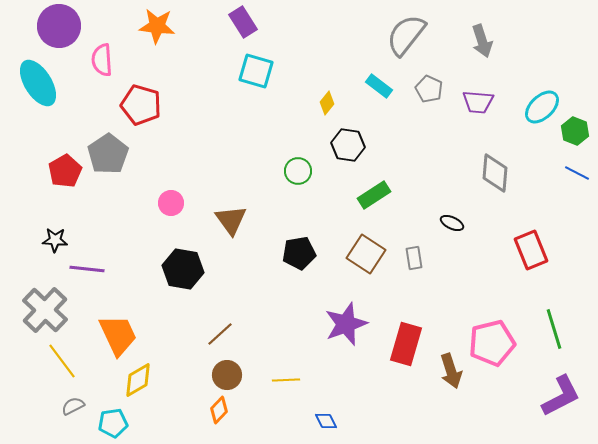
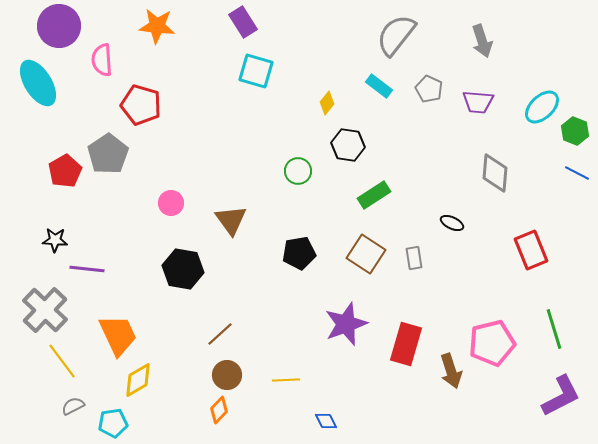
gray semicircle at (406, 35): moved 10 px left
